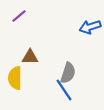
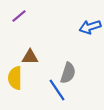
blue line: moved 7 px left
